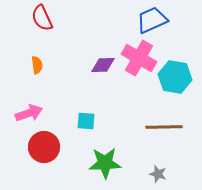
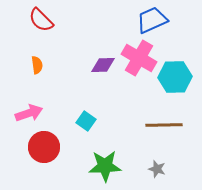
red semicircle: moved 1 px left, 2 px down; rotated 20 degrees counterclockwise
cyan hexagon: rotated 12 degrees counterclockwise
cyan square: rotated 30 degrees clockwise
brown line: moved 2 px up
green star: moved 3 px down
gray star: moved 1 px left, 5 px up
